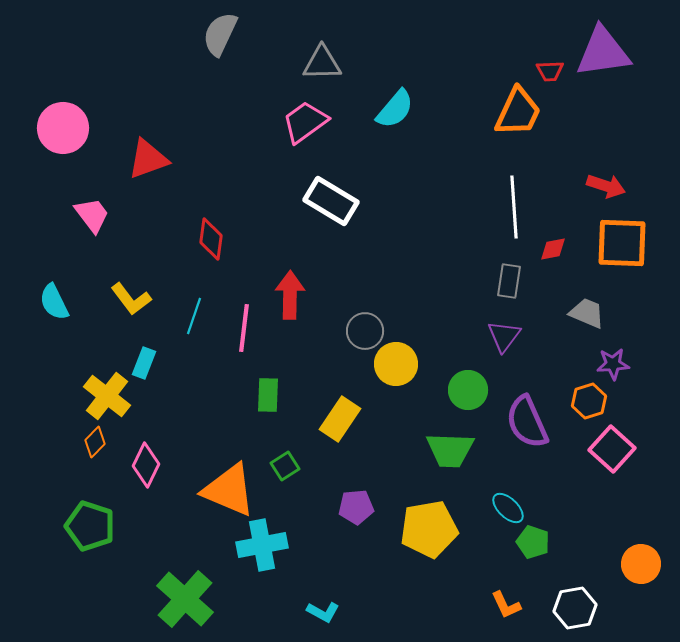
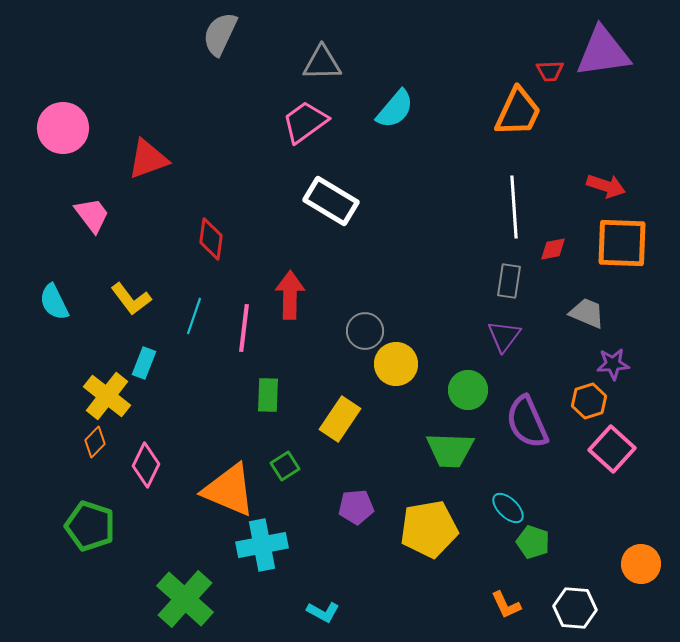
white hexagon at (575, 608): rotated 15 degrees clockwise
